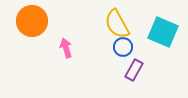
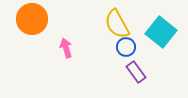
orange circle: moved 2 px up
cyan square: moved 2 px left; rotated 16 degrees clockwise
blue circle: moved 3 px right
purple rectangle: moved 2 px right, 2 px down; rotated 65 degrees counterclockwise
